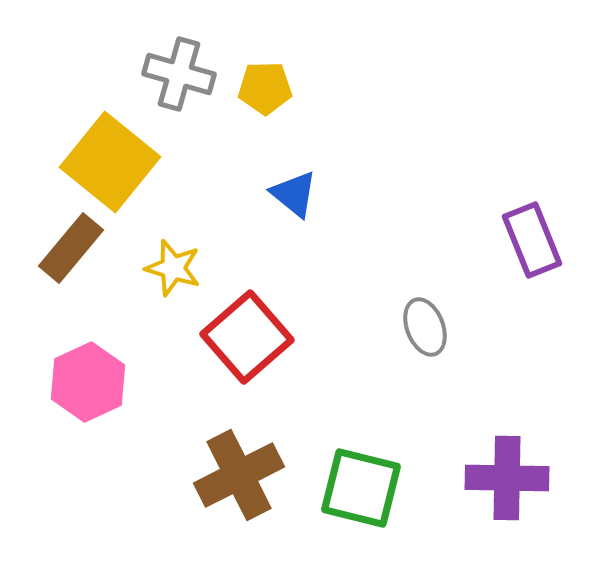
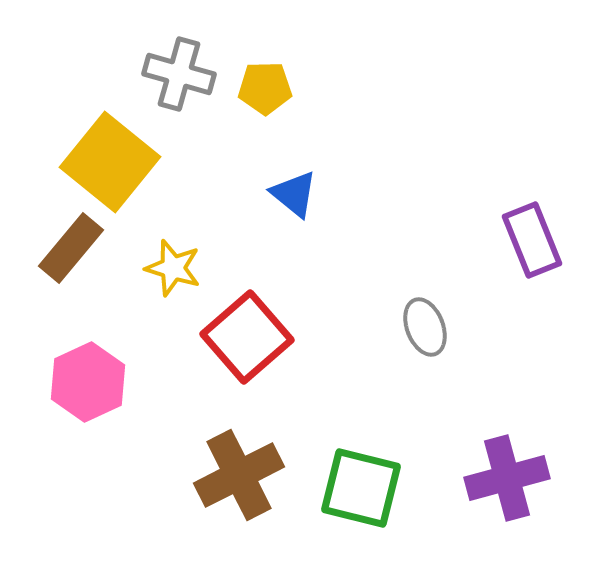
purple cross: rotated 16 degrees counterclockwise
